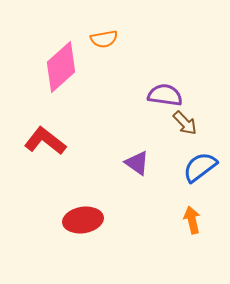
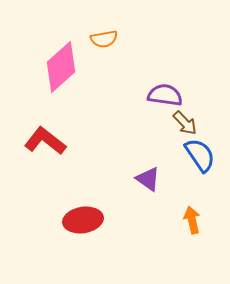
purple triangle: moved 11 px right, 16 px down
blue semicircle: moved 12 px up; rotated 93 degrees clockwise
